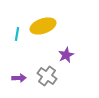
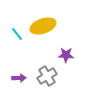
cyan line: rotated 48 degrees counterclockwise
purple star: rotated 28 degrees clockwise
gray cross: rotated 24 degrees clockwise
